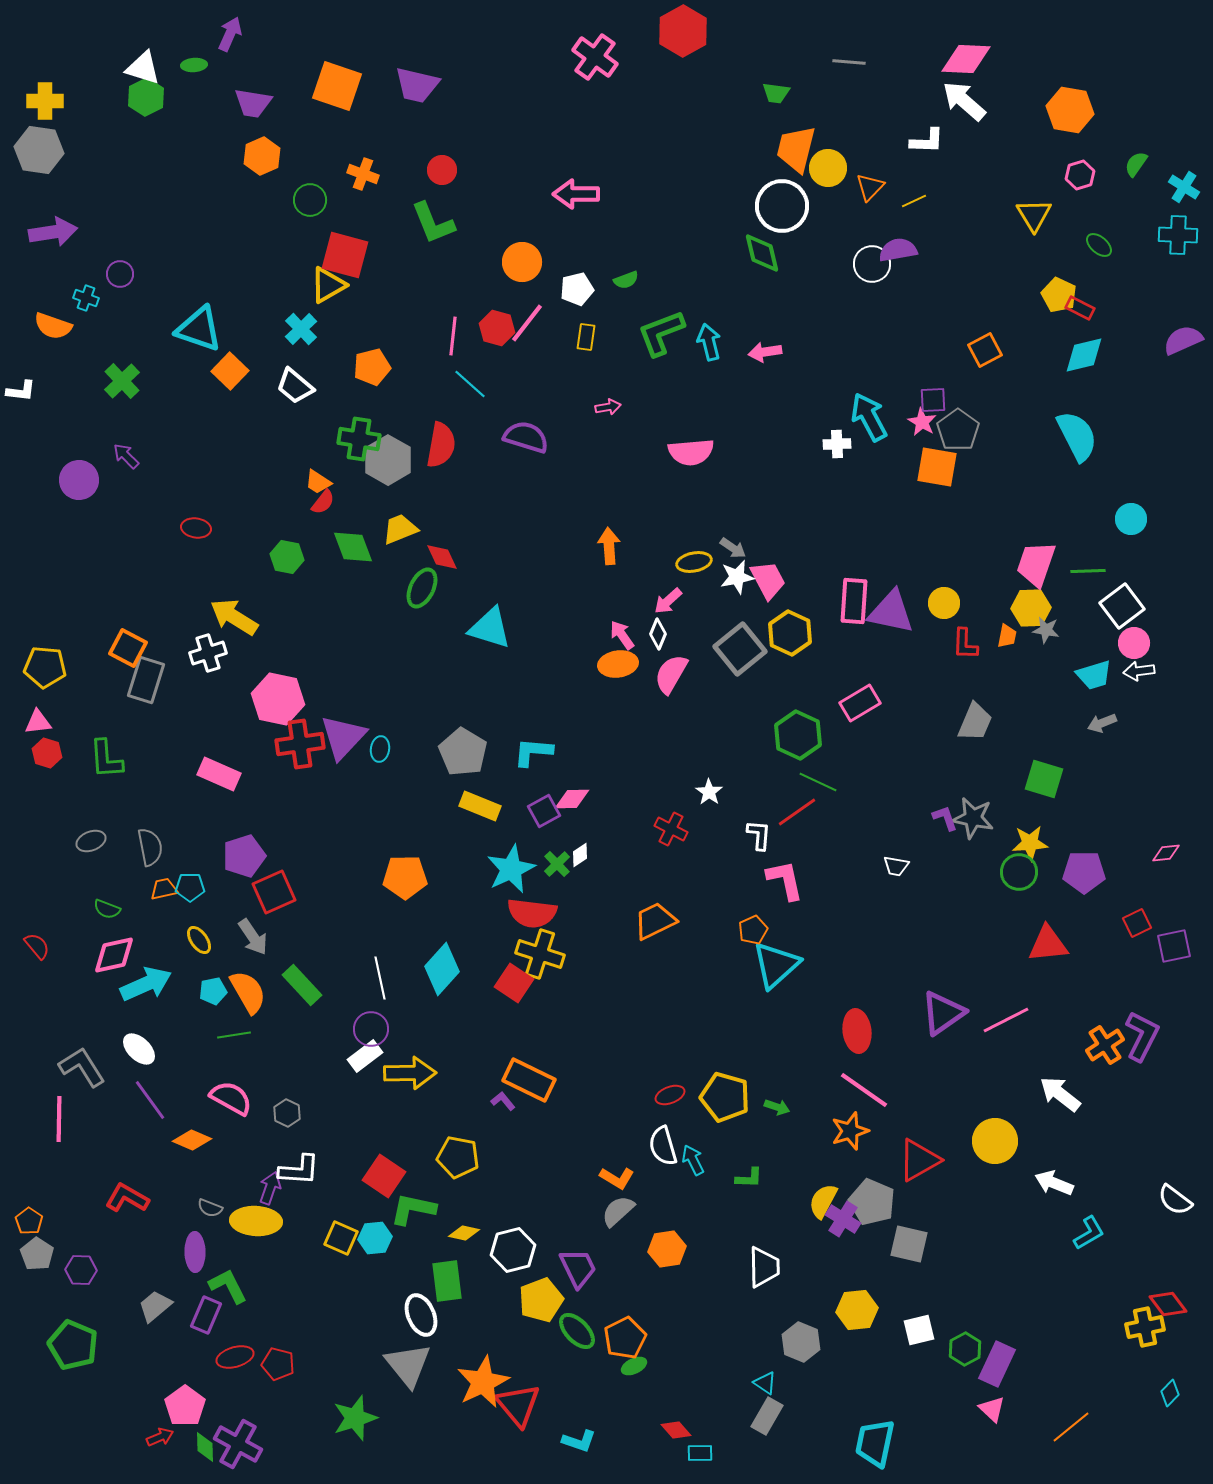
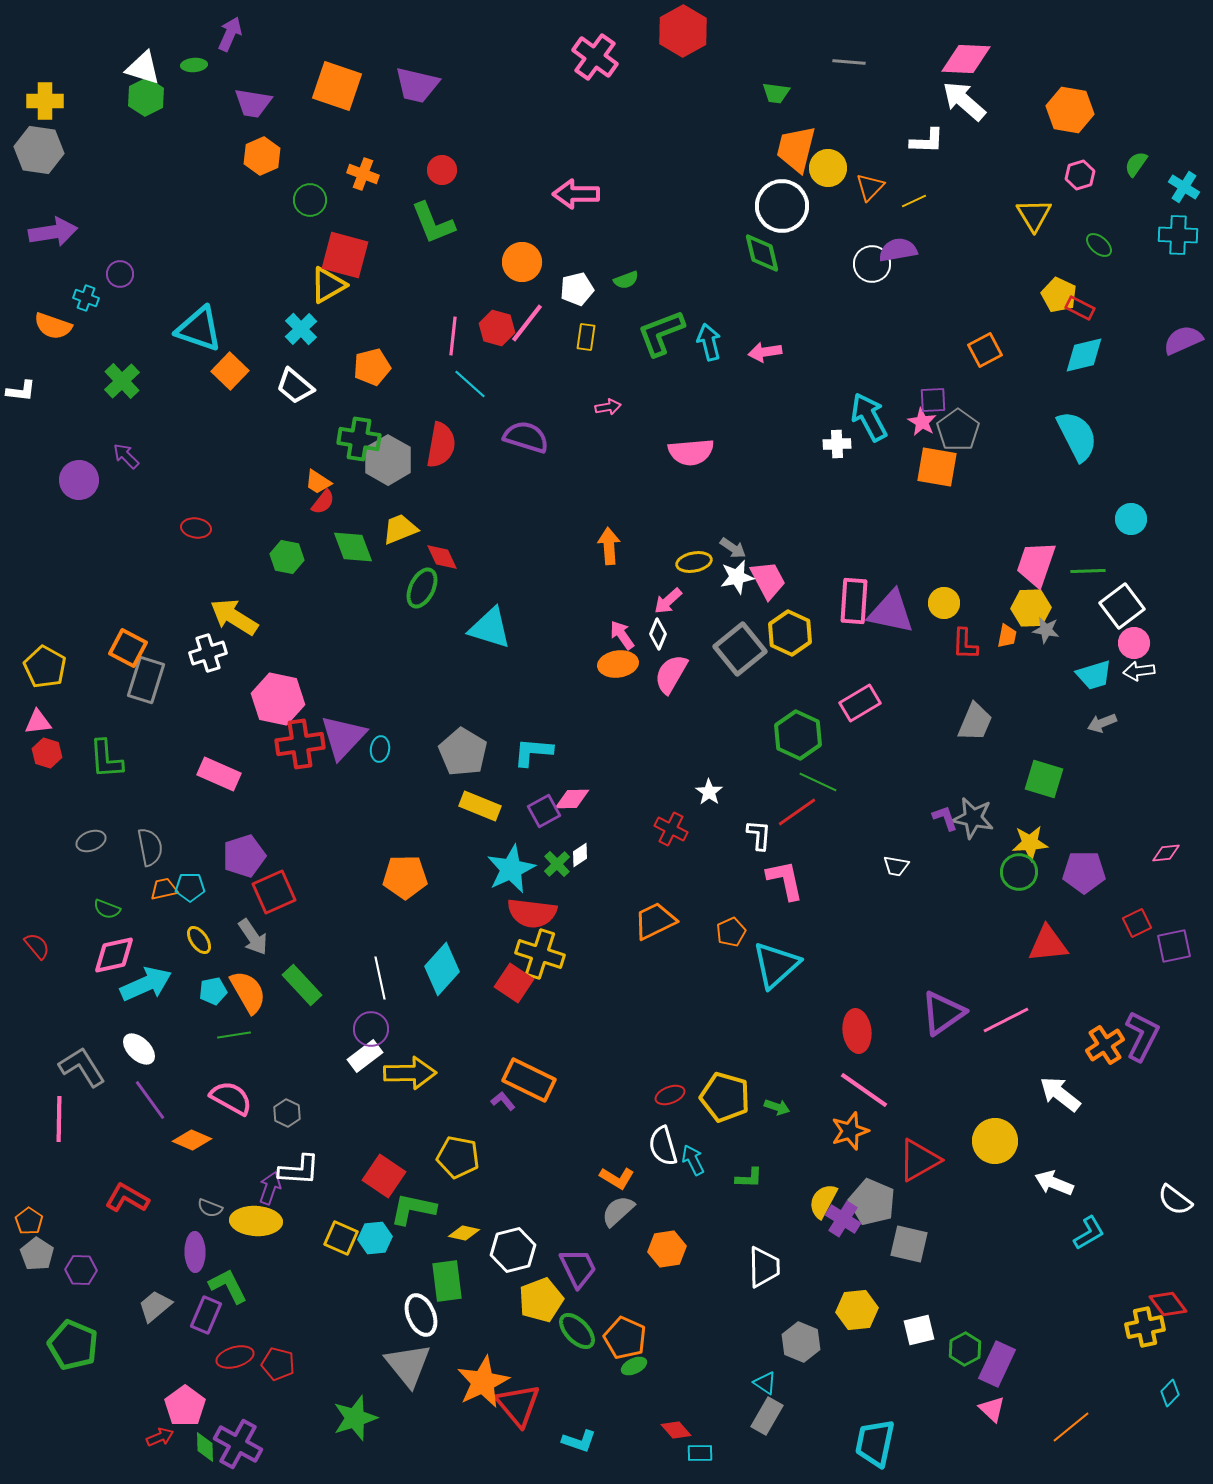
yellow pentagon at (45, 667): rotated 24 degrees clockwise
orange pentagon at (753, 930): moved 22 px left, 2 px down
orange pentagon at (625, 1338): rotated 21 degrees counterclockwise
